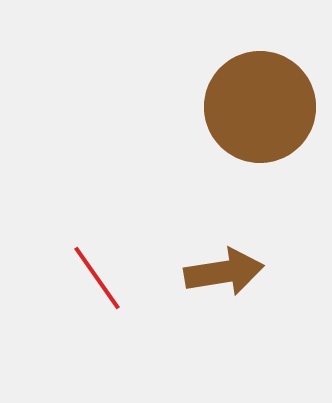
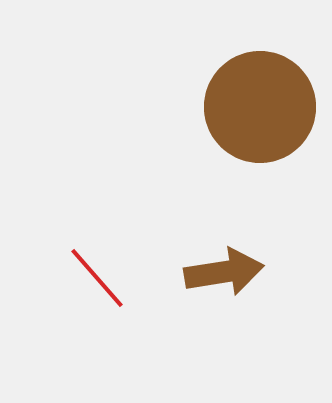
red line: rotated 6 degrees counterclockwise
